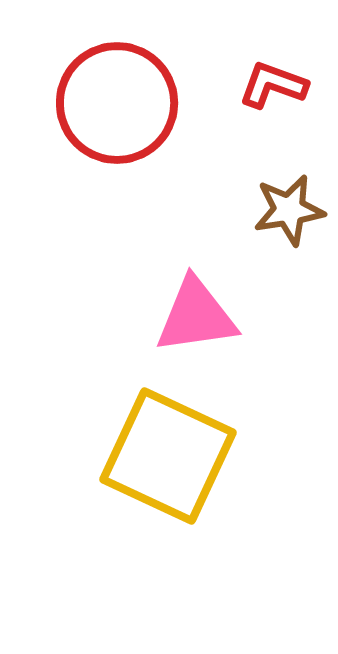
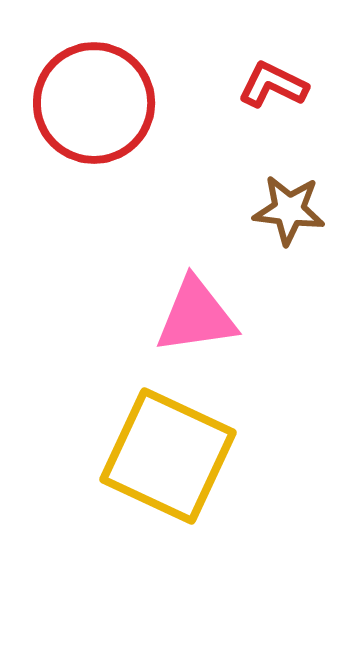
red L-shape: rotated 6 degrees clockwise
red circle: moved 23 px left
brown star: rotated 16 degrees clockwise
